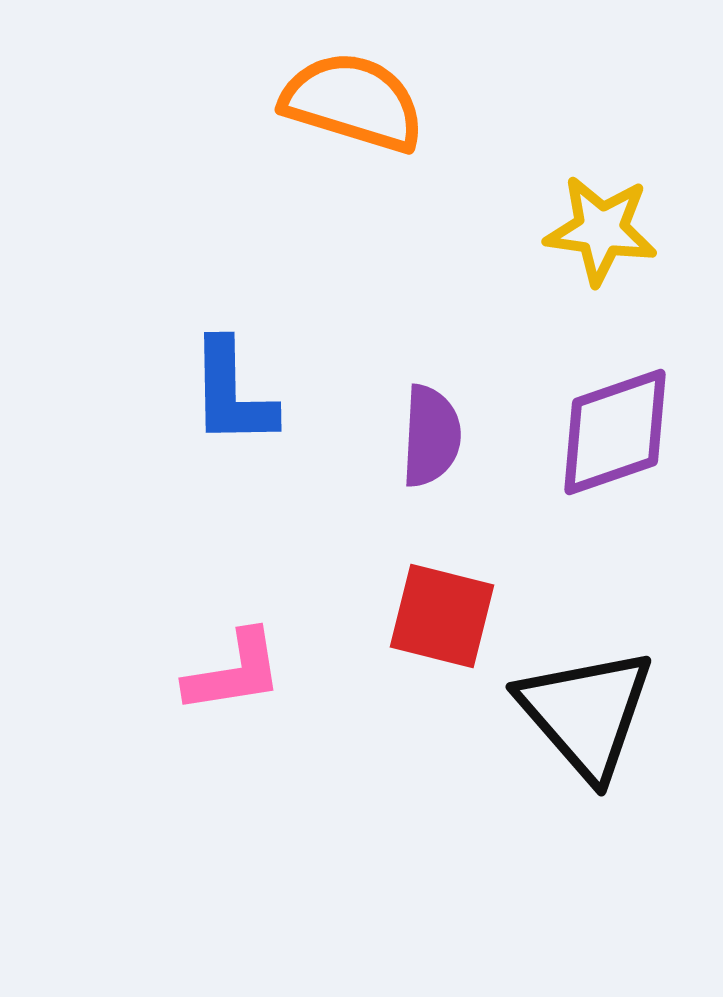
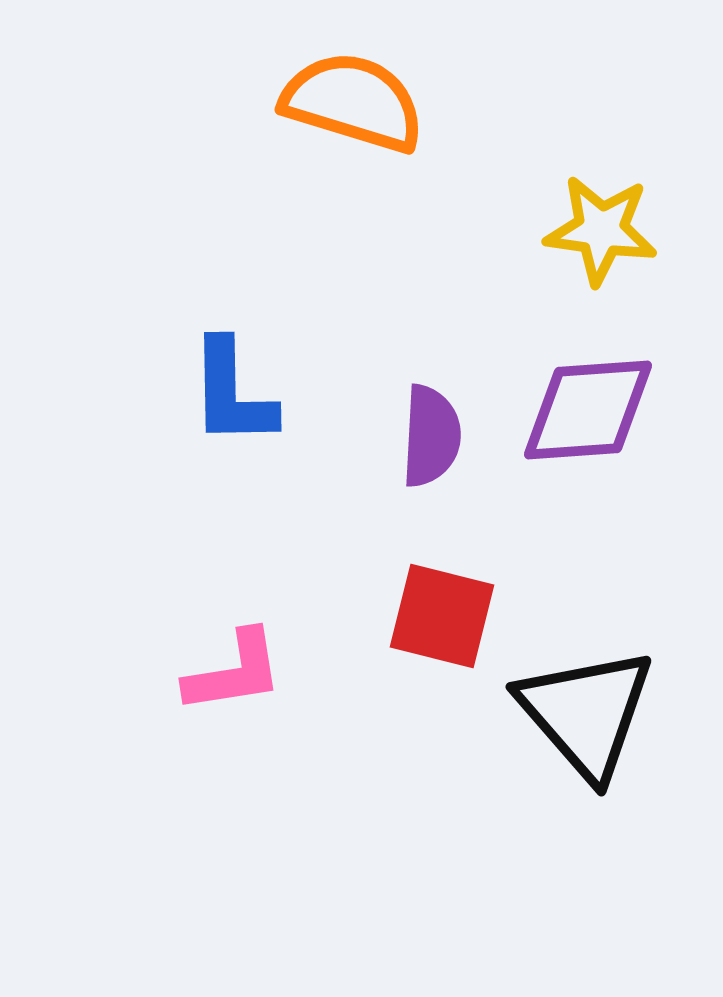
purple diamond: moved 27 px left, 22 px up; rotated 15 degrees clockwise
